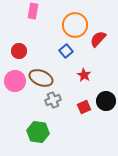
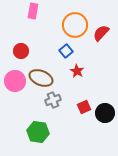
red semicircle: moved 3 px right, 6 px up
red circle: moved 2 px right
red star: moved 7 px left, 4 px up
black circle: moved 1 px left, 12 px down
